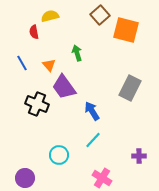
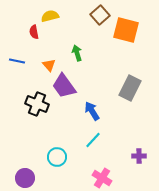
blue line: moved 5 px left, 2 px up; rotated 49 degrees counterclockwise
purple trapezoid: moved 1 px up
cyan circle: moved 2 px left, 2 px down
